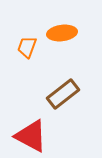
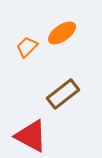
orange ellipse: rotated 28 degrees counterclockwise
orange trapezoid: rotated 25 degrees clockwise
